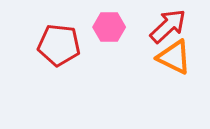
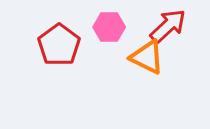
red pentagon: rotated 30 degrees clockwise
orange triangle: moved 27 px left
